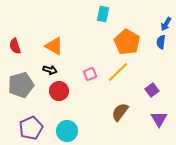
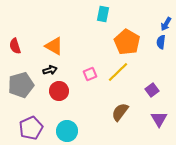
black arrow: rotated 32 degrees counterclockwise
